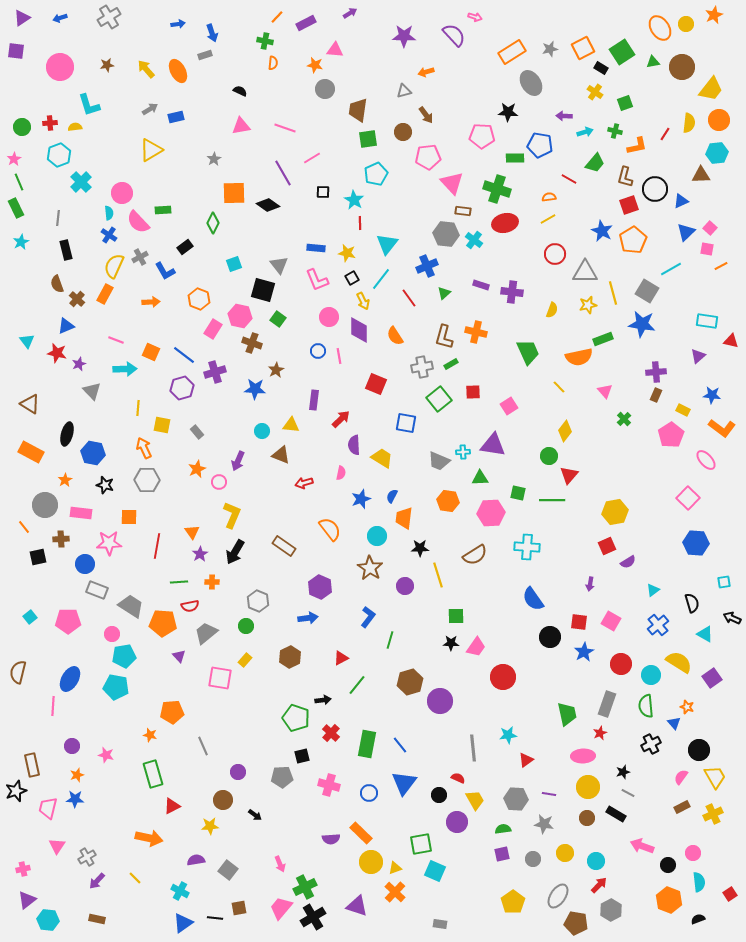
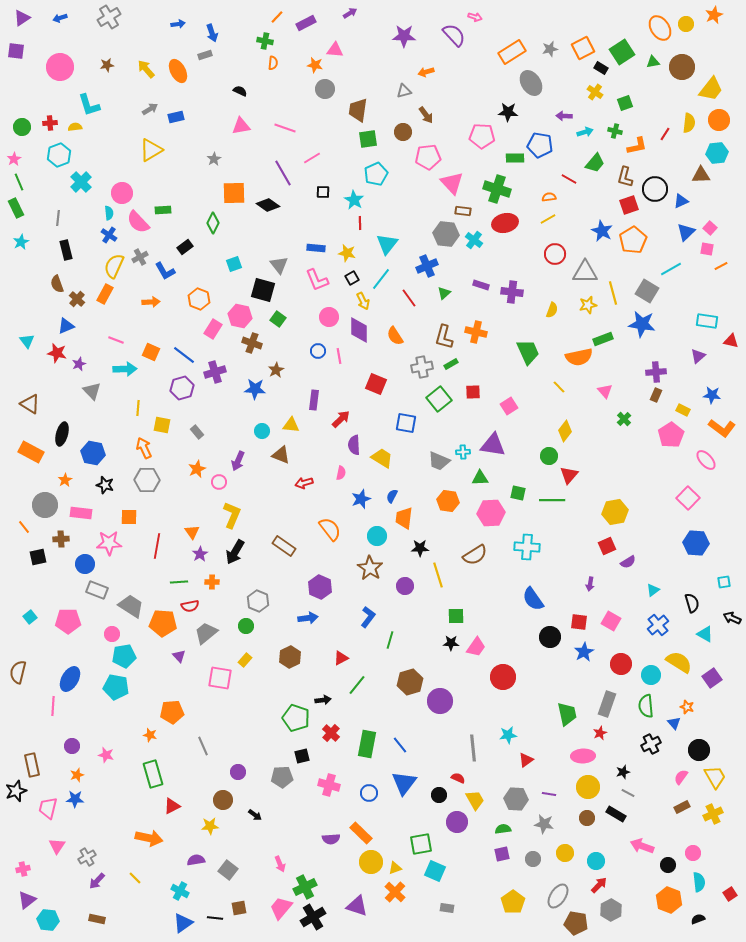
black ellipse at (67, 434): moved 5 px left
gray rectangle at (440, 924): moved 7 px right, 16 px up
